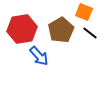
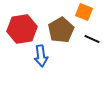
black line: moved 2 px right, 6 px down; rotated 14 degrees counterclockwise
blue arrow: moved 2 px right; rotated 35 degrees clockwise
